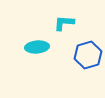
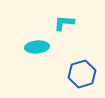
blue hexagon: moved 6 px left, 19 px down
